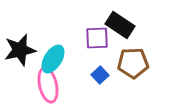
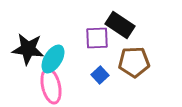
black star: moved 8 px right, 1 px up; rotated 20 degrees clockwise
brown pentagon: moved 1 px right, 1 px up
pink ellipse: moved 3 px right, 1 px down
